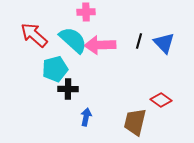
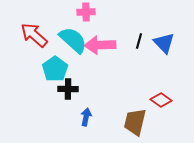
cyan pentagon: rotated 20 degrees counterclockwise
